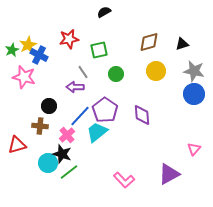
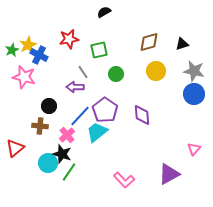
red triangle: moved 2 px left, 3 px down; rotated 24 degrees counterclockwise
green line: rotated 18 degrees counterclockwise
